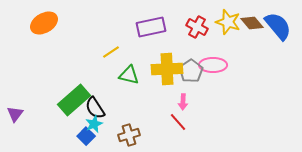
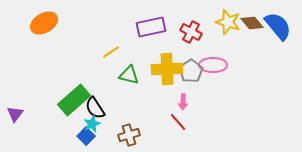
red cross: moved 6 px left, 5 px down
cyan star: moved 2 px left
